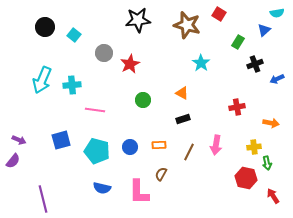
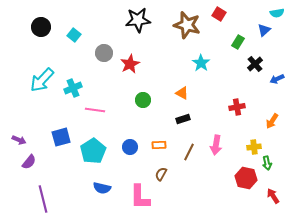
black circle: moved 4 px left
black cross: rotated 21 degrees counterclockwise
cyan arrow: rotated 20 degrees clockwise
cyan cross: moved 1 px right, 3 px down; rotated 18 degrees counterclockwise
orange arrow: moved 1 px right, 2 px up; rotated 112 degrees clockwise
blue square: moved 3 px up
cyan pentagon: moved 4 px left; rotated 25 degrees clockwise
purple semicircle: moved 16 px right, 1 px down
pink L-shape: moved 1 px right, 5 px down
